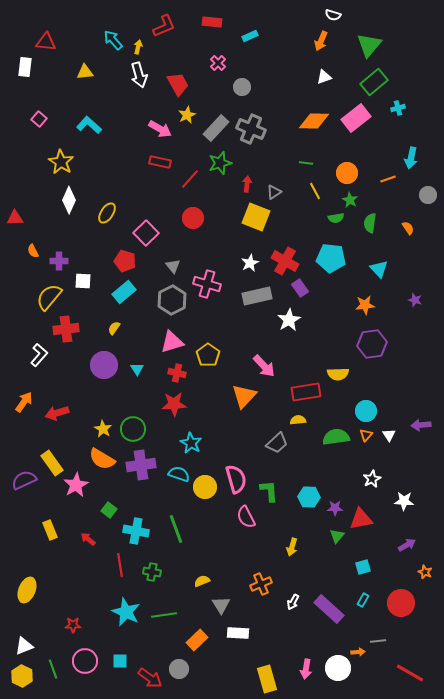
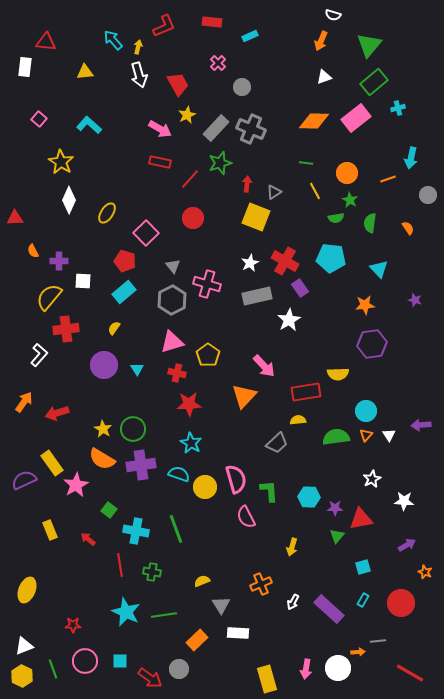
red star at (174, 404): moved 15 px right
